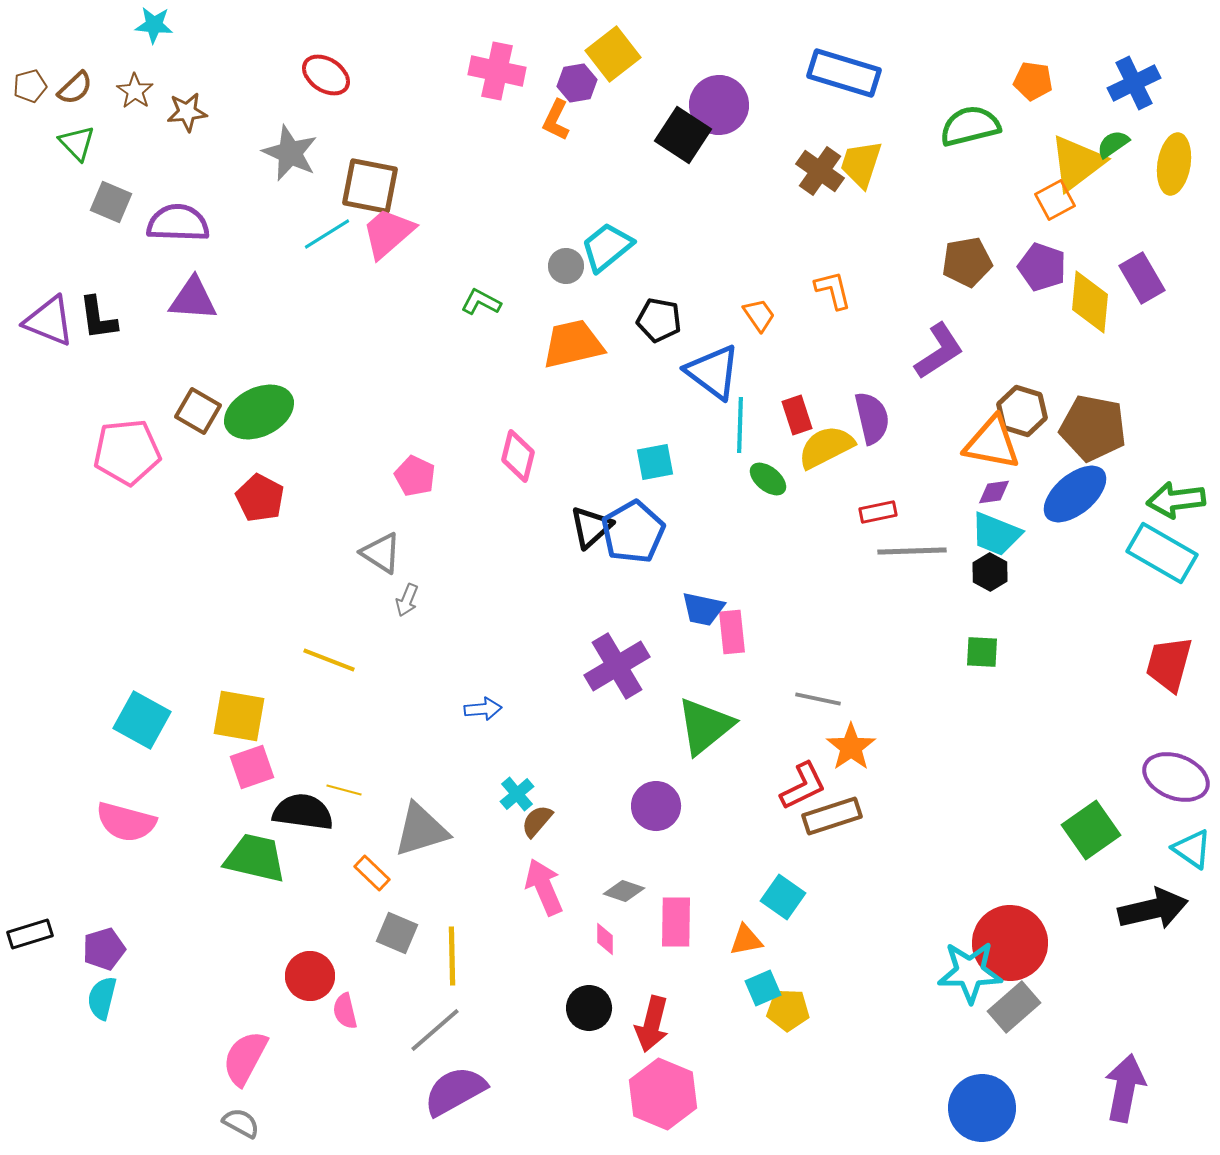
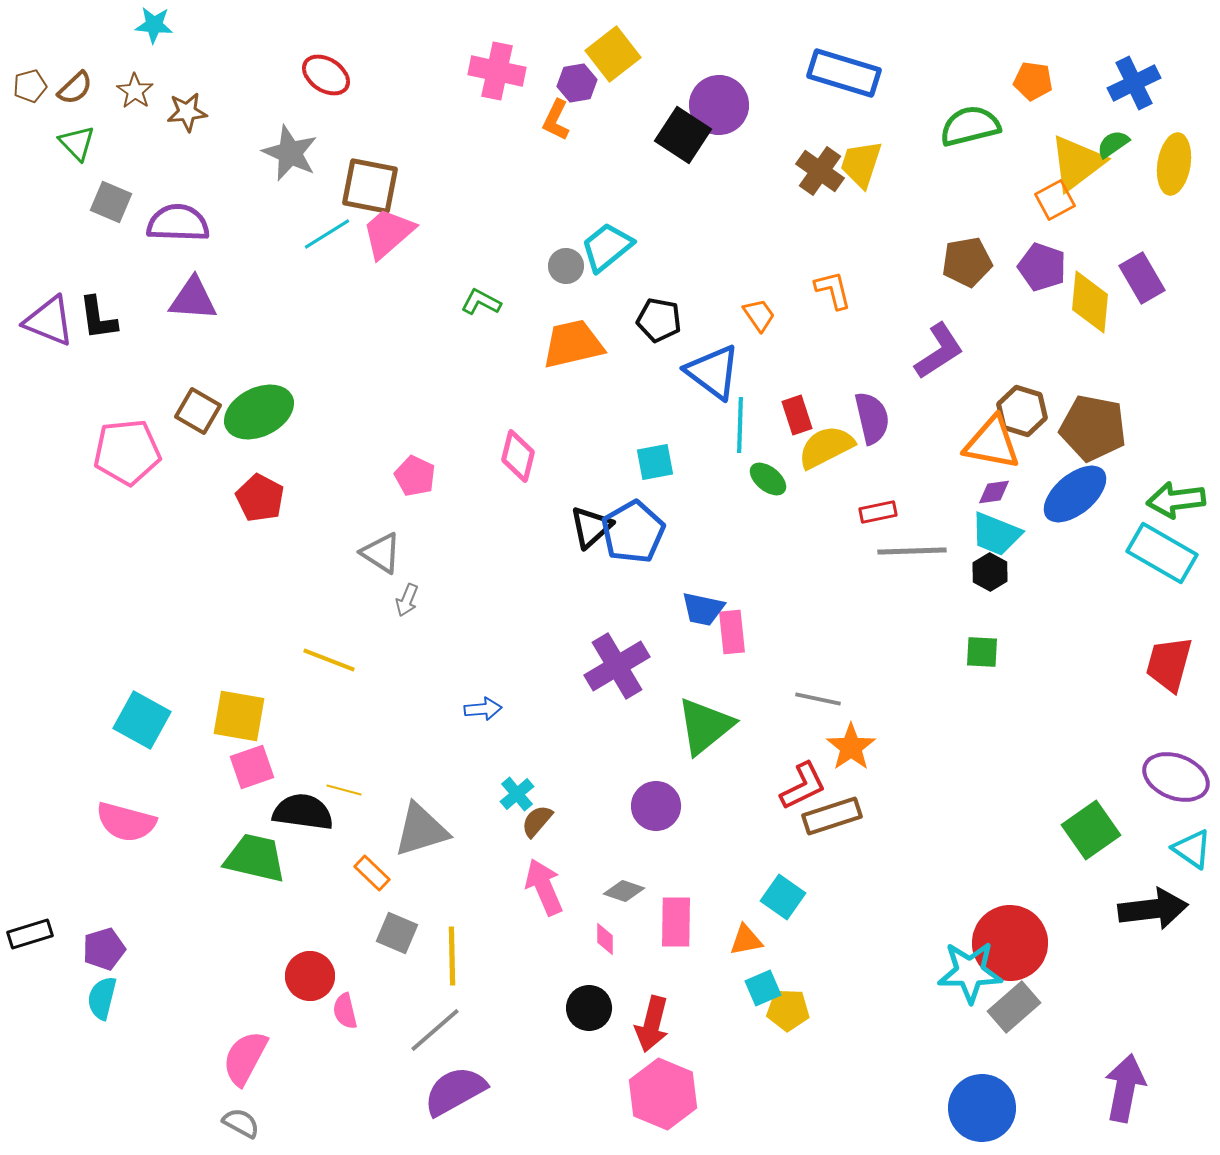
black arrow at (1153, 909): rotated 6 degrees clockwise
